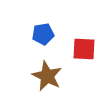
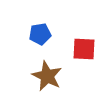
blue pentagon: moved 3 px left
